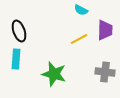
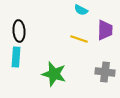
black ellipse: rotated 15 degrees clockwise
yellow line: rotated 48 degrees clockwise
cyan rectangle: moved 2 px up
